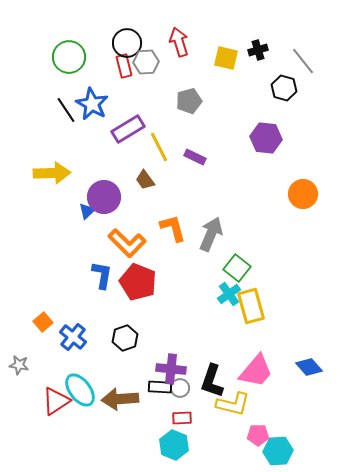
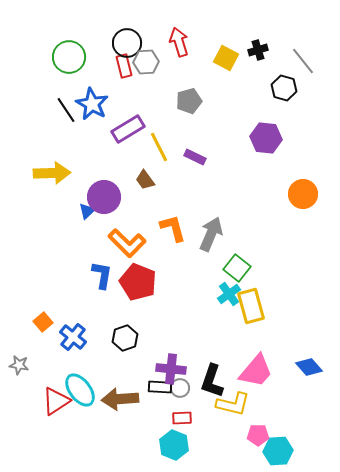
yellow square at (226, 58): rotated 15 degrees clockwise
